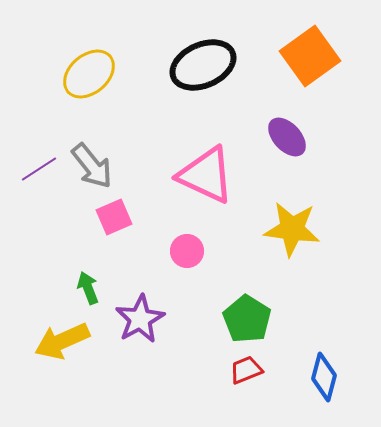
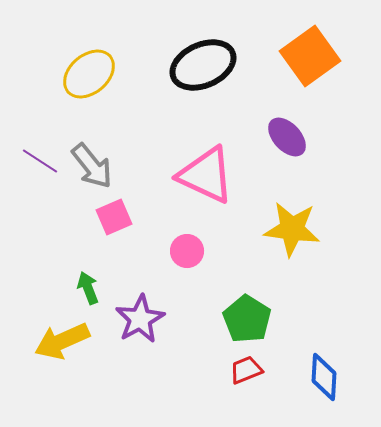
purple line: moved 1 px right, 8 px up; rotated 66 degrees clockwise
blue diamond: rotated 12 degrees counterclockwise
